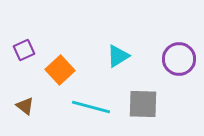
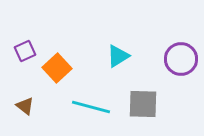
purple square: moved 1 px right, 1 px down
purple circle: moved 2 px right
orange square: moved 3 px left, 2 px up
